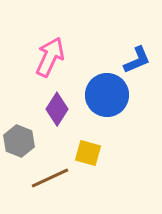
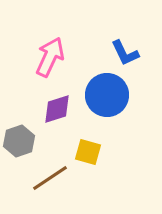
blue L-shape: moved 12 px left, 7 px up; rotated 88 degrees clockwise
purple diamond: rotated 40 degrees clockwise
gray hexagon: rotated 20 degrees clockwise
yellow square: moved 1 px up
brown line: rotated 9 degrees counterclockwise
